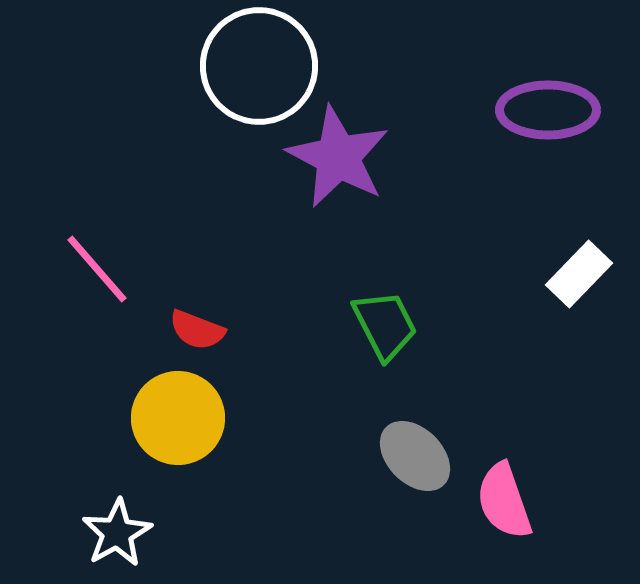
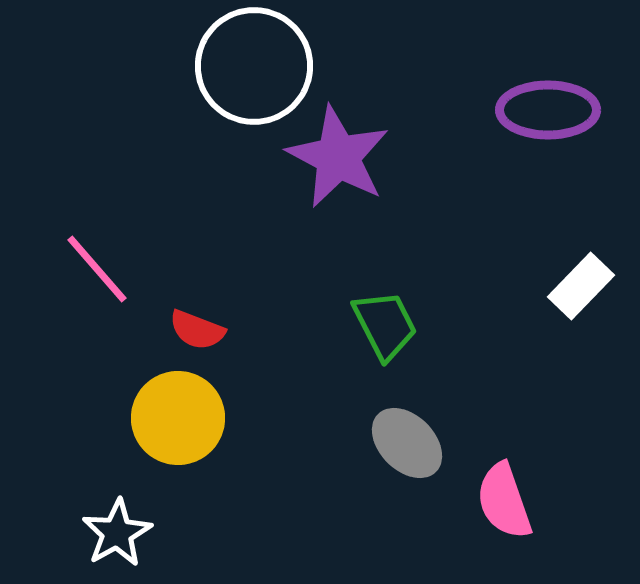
white circle: moved 5 px left
white rectangle: moved 2 px right, 12 px down
gray ellipse: moved 8 px left, 13 px up
